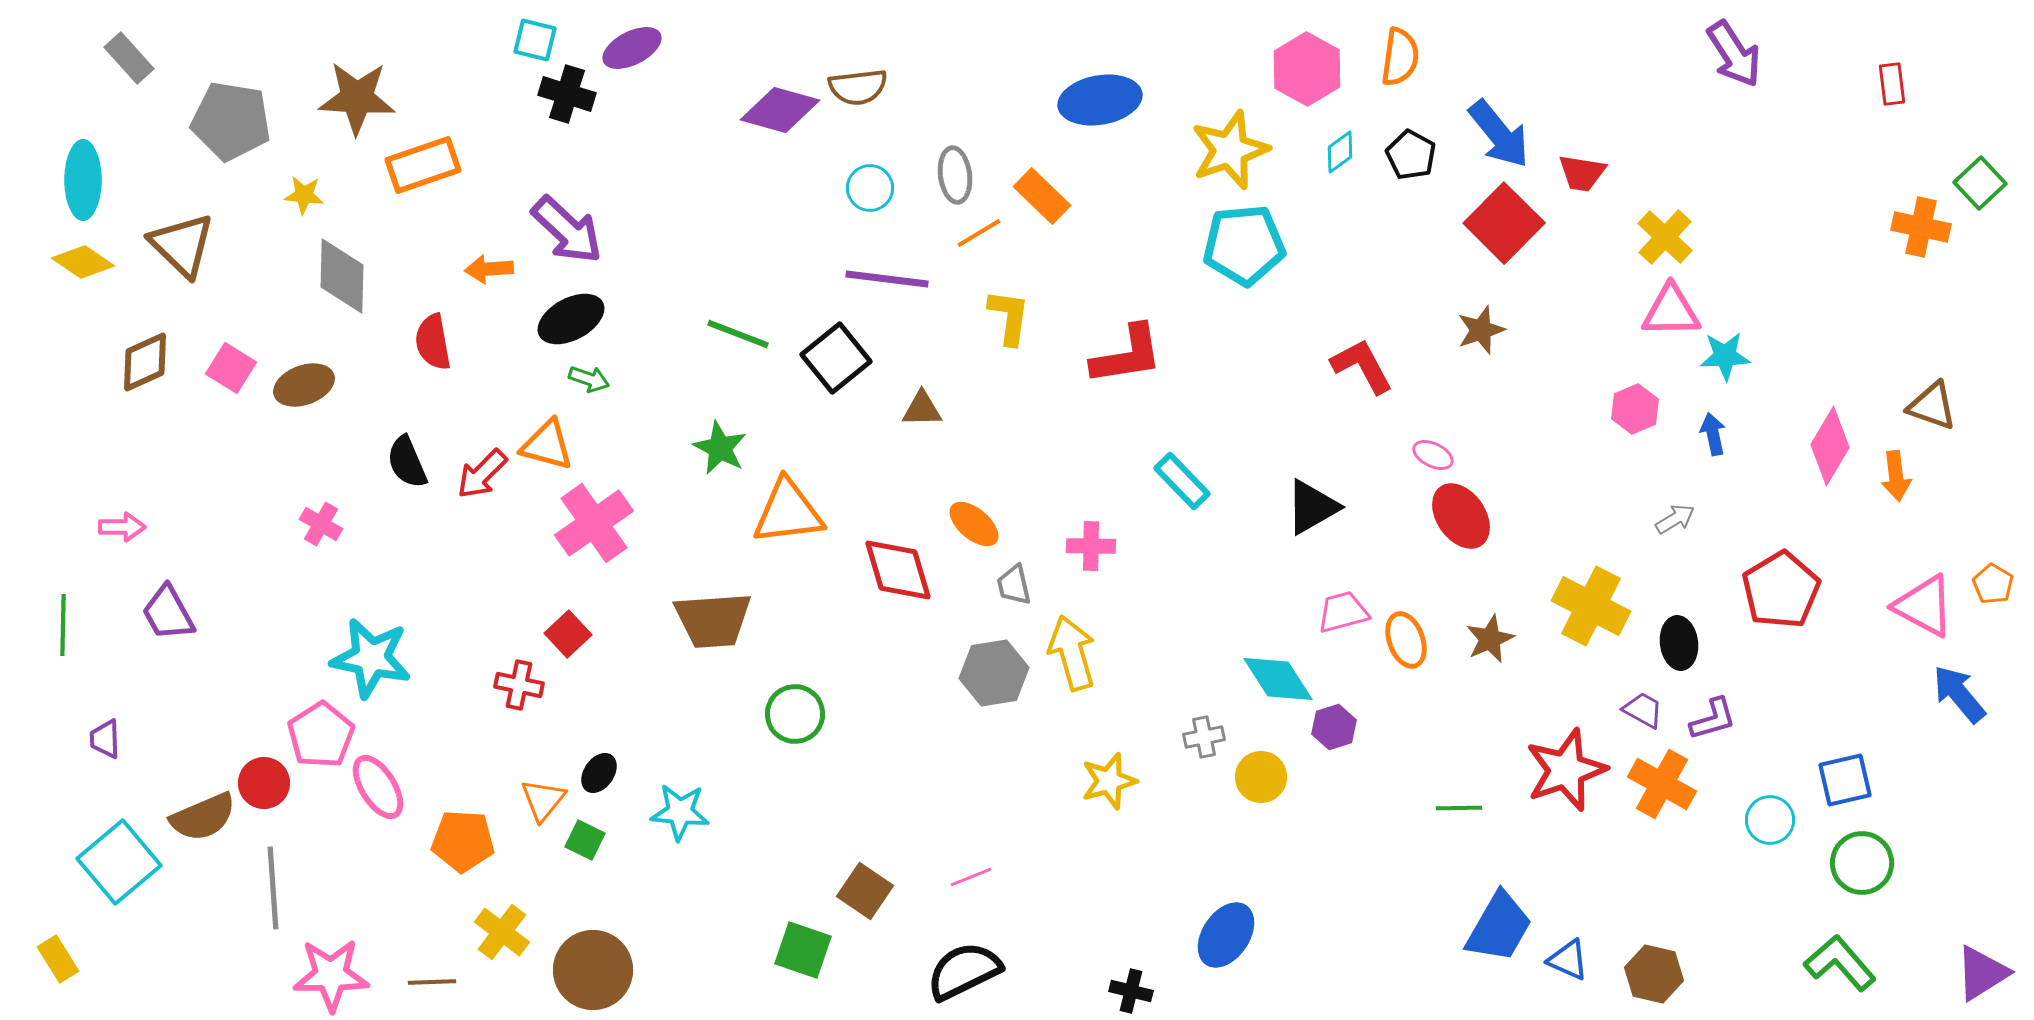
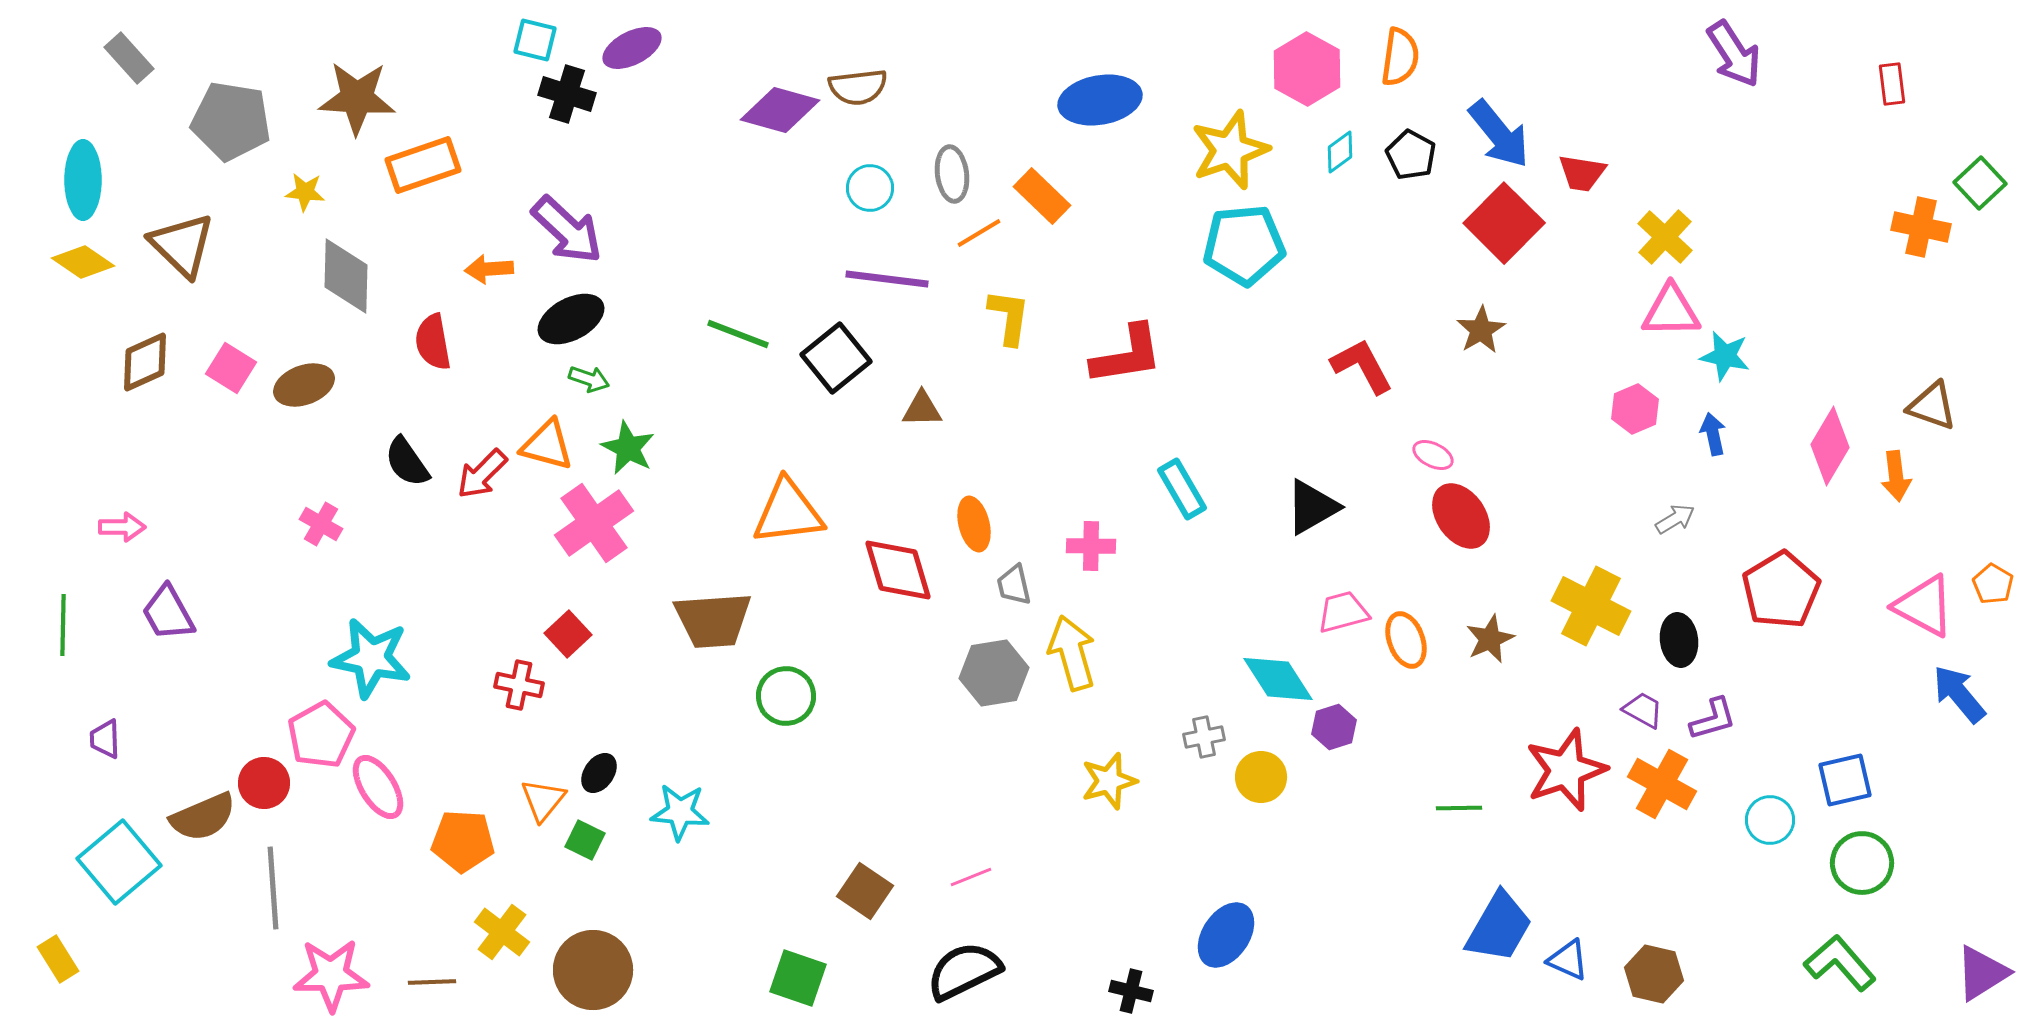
gray ellipse at (955, 175): moved 3 px left, 1 px up
yellow star at (304, 195): moved 1 px right, 3 px up
gray diamond at (342, 276): moved 4 px right
brown star at (1481, 330): rotated 12 degrees counterclockwise
cyan star at (1725, 356): rotated 15 degrees clockwise
green star at (720, 448): moved 92 px left
black semicircle at (407, 462): rotated 12 degrees counterclockwise
cyan rectangle at (1182, 481): moved 8 px down; rotated 14 degrees clockwise
orange ellipse at (974, 524): rotated 36 degrees clockwise
black ellipse at (1679, 643): moved 3 px up
green circle at (795, 714): moved 9 px left, 18 px up
pink pentagon at (321, 735): rotated 4 degrees clockwise
green square at (803, 950): moved 5 px left, 28 px down
